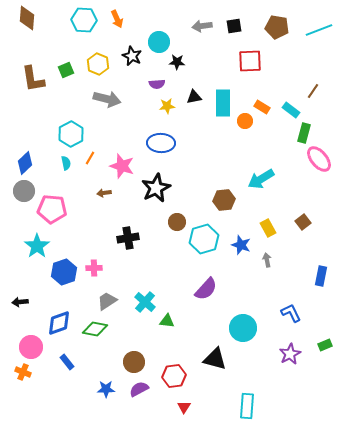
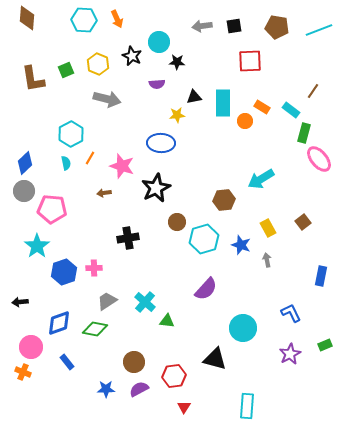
yellow star at (167, 106): moved 10 px right, 9 px down
